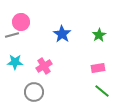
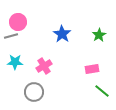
pink circle: moved 3 px left
gray line: moved 1 px left, 1 px down
pink rectangle: moved 6 px left, 1 px down
